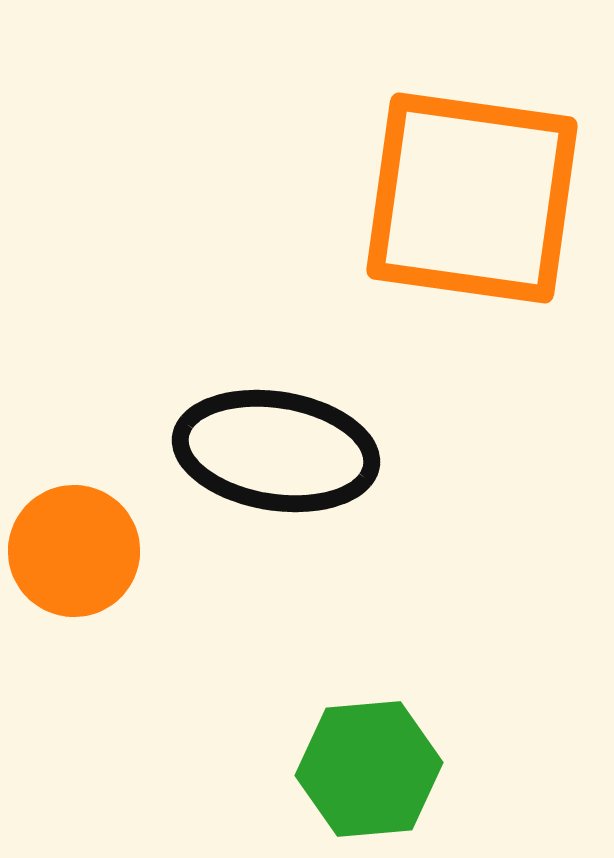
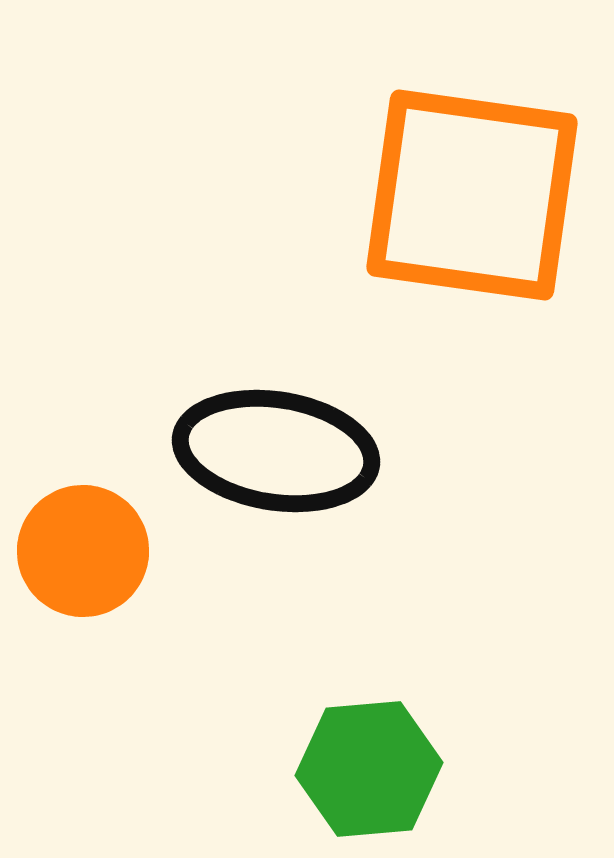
orange square: moved 3 px up
orange circle: moved 9 px right
